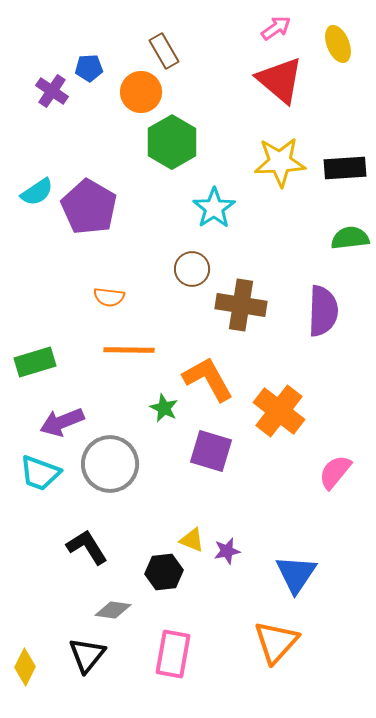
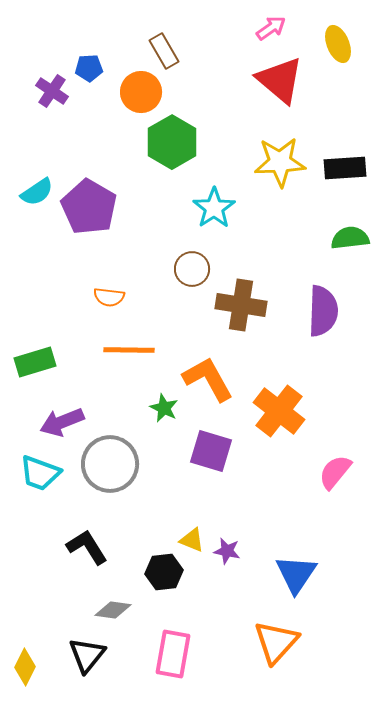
pink arrow: moved 5 px left
purple star: rotated 24 degrees clockwise
